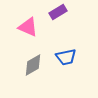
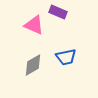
purple rectangle: rotated 54 degrees clockwise
pink triangle: moved 6 px right, 2 px up
